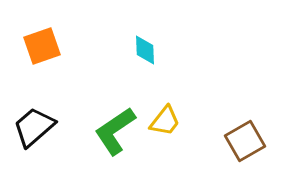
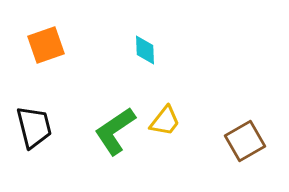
orange square: moved 4 px right, 1 px up
black trapezoid: rotated 117 degrees clockwise
